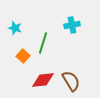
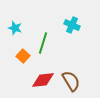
cyan cross: rotated 35 degrees clockwise
